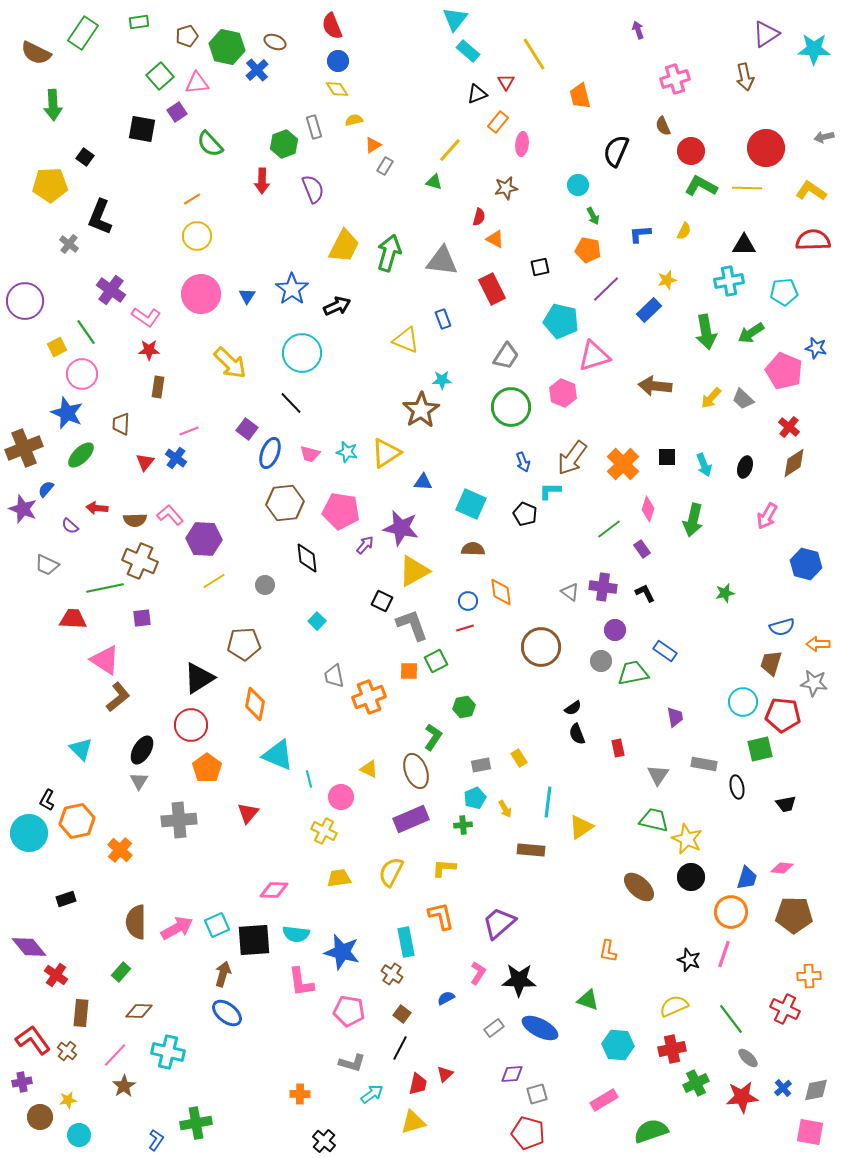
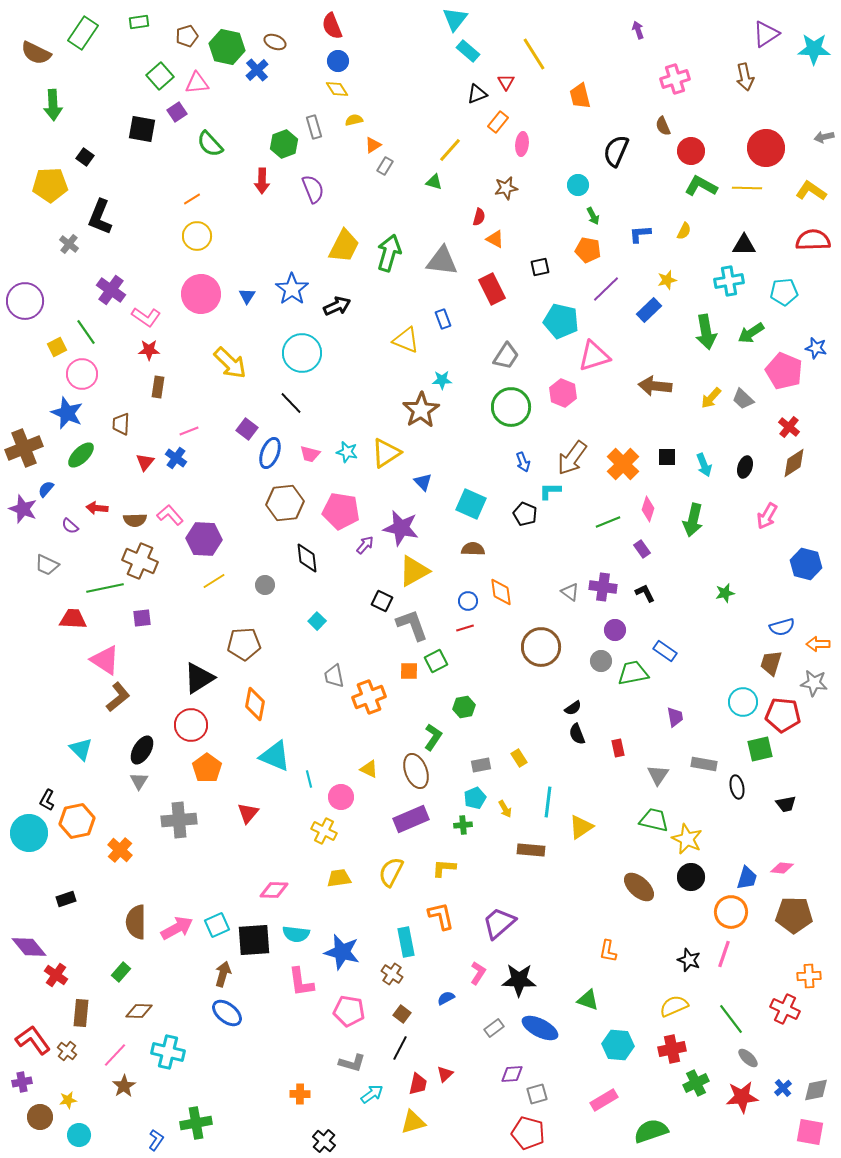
blue triangle at (423, 482): rotated 42 degrees clockwise
green line at (609, 529): moved 1 px left, 7 px up; rotated 15 degrees clockwise
cyan triangle at (278, 755): moved 3 px left, 1 px down
